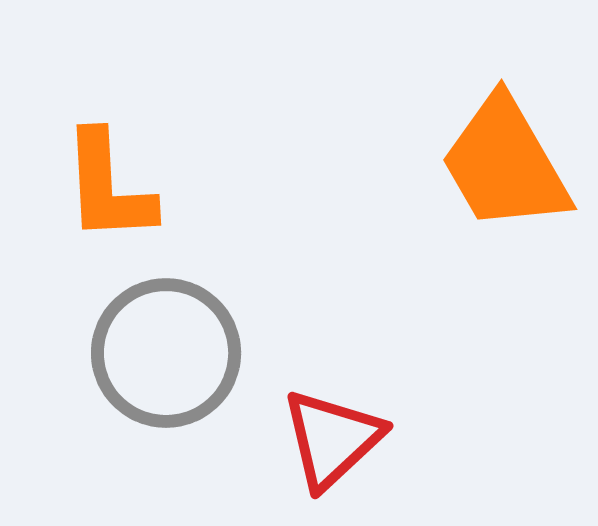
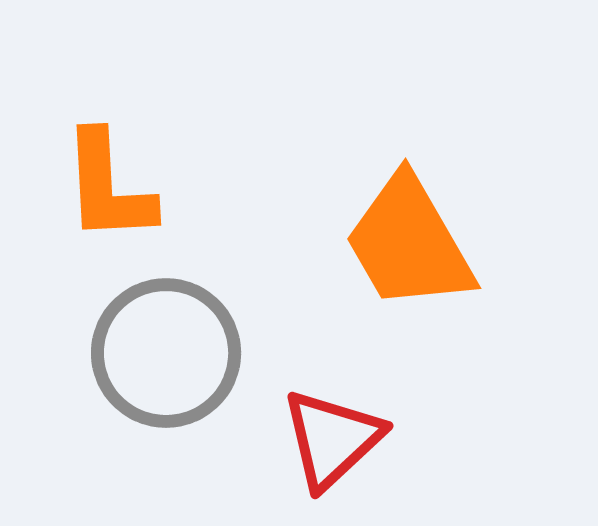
orange trapezoid: moved 96 px left, 79 px down
